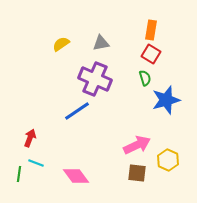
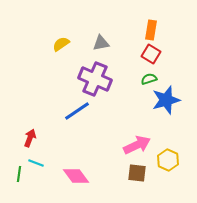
green semicircle: moved 4 px right, 1 px down; rotated 91 degrees counterclockwise
